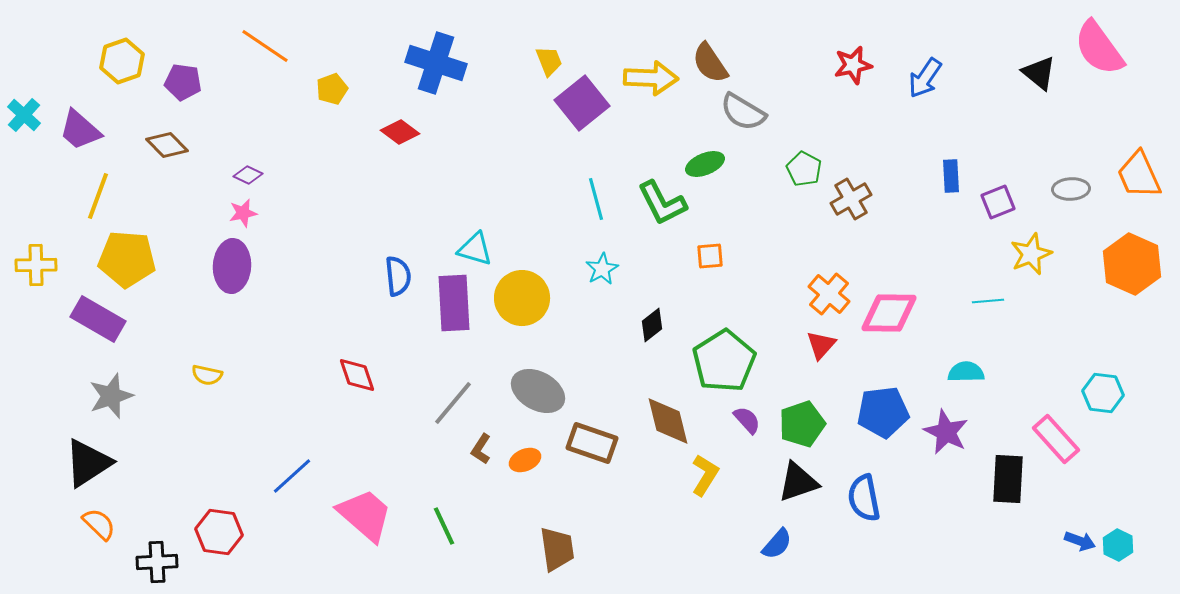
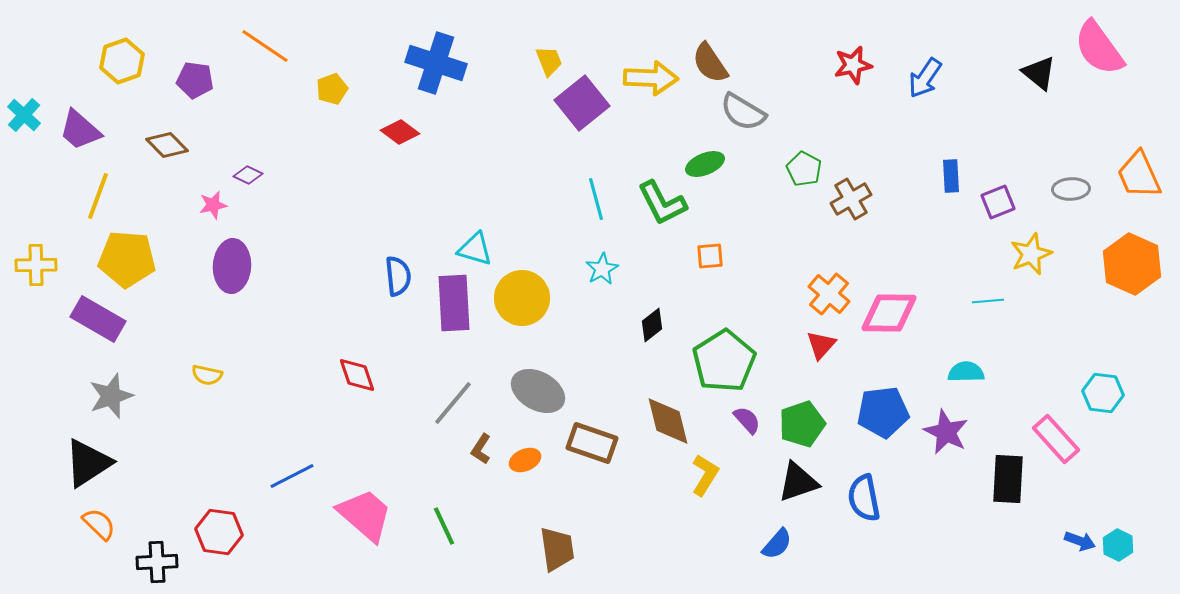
purple pentagon at (183, 82): moved 12 px right, 2 px up
pink star at (243, 213): moved 30 px left, 8 px up
blue line at (292, 476): rotated 15 degrees clockwise
